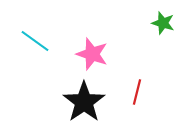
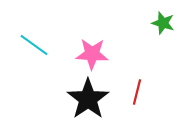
cyan line: moved 1 px left, 4 px down
pink star: rotated 16 degrees counterclockwise
black star: moved 4 px right, 3 px up
